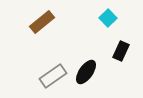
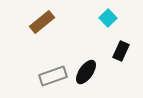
gray rectangle: rotated 16 degrees clockwise
